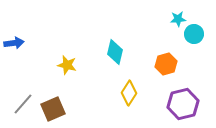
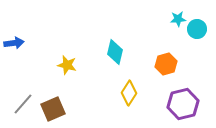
cyan circle: moved 3 px right, 5 px up
